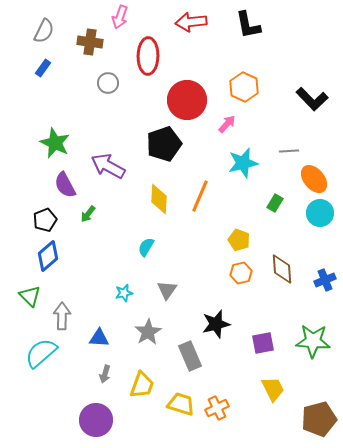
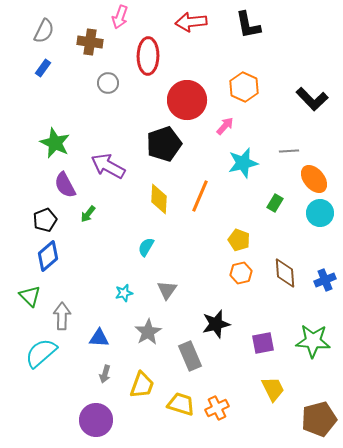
pink arrow at (227, 124): moved 2 px left, 2 px down
brown diamond at (282, 269): moved 3 px right, 4 px down
